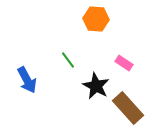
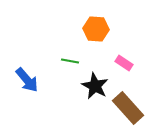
orange hexagon: moved 10 px down
green line: moved 2 px right, 1 px down; rotated 42 degrees counterclockwise
blue arrow: rotated 12 degrees counterclockwise
black star: moved 1 px left
